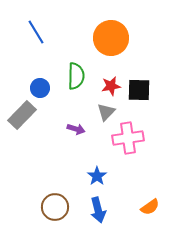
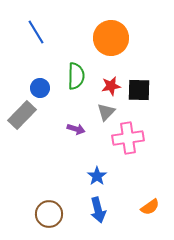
brown circle: moved 6 px left, 7 px down
